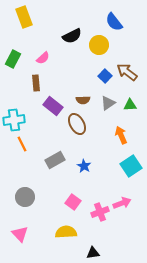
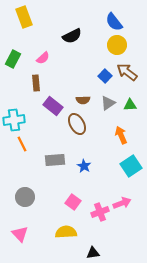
yellow circle: moved 18 px right
gray rectangle: rotated 24 degrees clockwise
